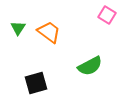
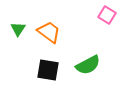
green triangle: moved 1 px down
green semicircle: moved 2 px left, 1 px up
black square: moved 12 px right, 13 px up; rotated 25 degrees clockwise
